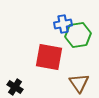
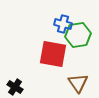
blue cross: rotated 24 degrees clockwise
red square: moved 4 px right, 3 px up
brown triangle: moved 1 px left
